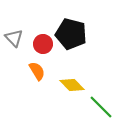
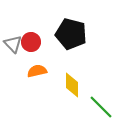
gray triangle: moved 1 px left, 6 px down
red circle: moved 12 px left, 2 px up
orange semicircle: rotated 72 degrees counterclockwise
yellow diamond: rotated 45 degrees clockwise
